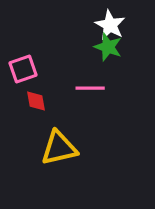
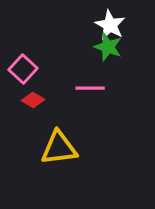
pink square: rotated 28 degrees counterclockwise
red diamond: moved 3 px left, 1 px up; rotated 50 degrees counterclockwise
yellow triangle: rotated 6 degrees clockwise
